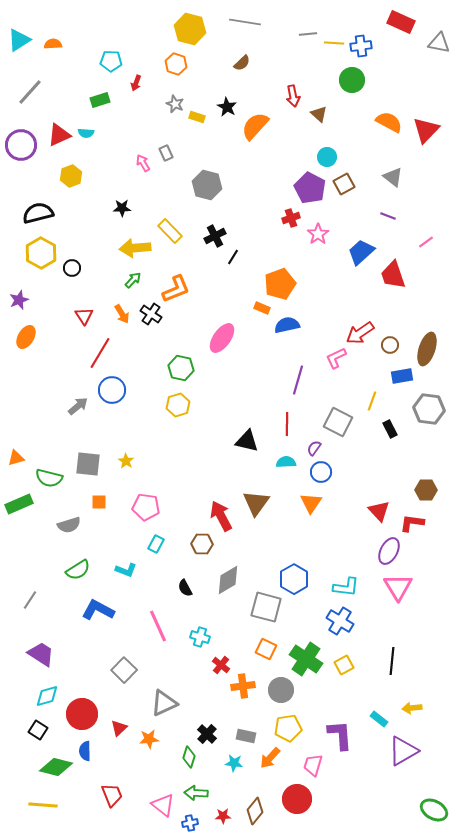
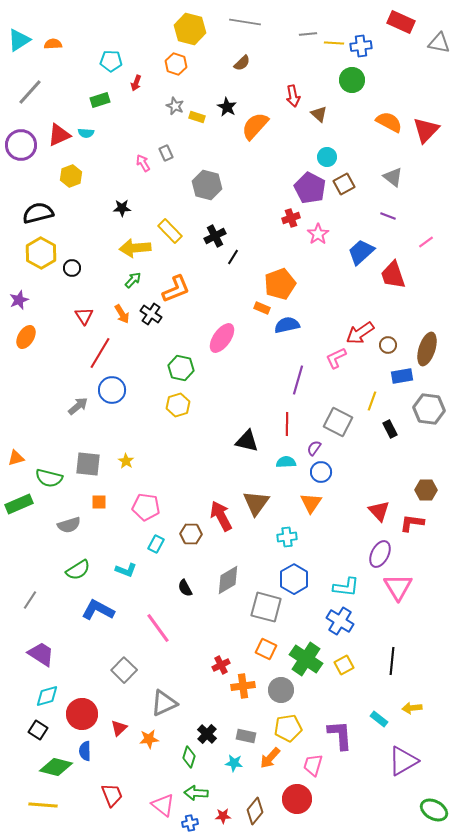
gray star at (175, 104): moved 2 px down
brown circle at (390, 345): moved 2 px left
brown hexagon at (202, 544): moved 11 px left, 10 px up
purple ellipse at (389, 551): moved 9 px left, 3 px down
pink line at (158, 626): moved 2 px down; rotated 12 degrees counterclockwise
cyan cross at (200, 637): moved 87 px right, 100 px up; rotated 24 degrees counterclockwise
red cross at (221, 665): rotated 24 degrees clockwise
purple triangle at (403, 751): moved 10 px down
